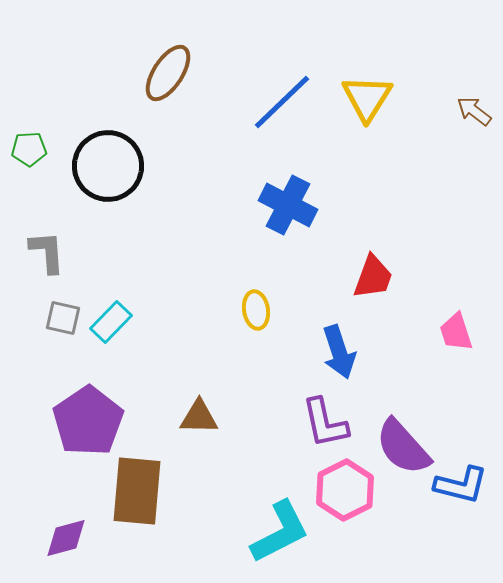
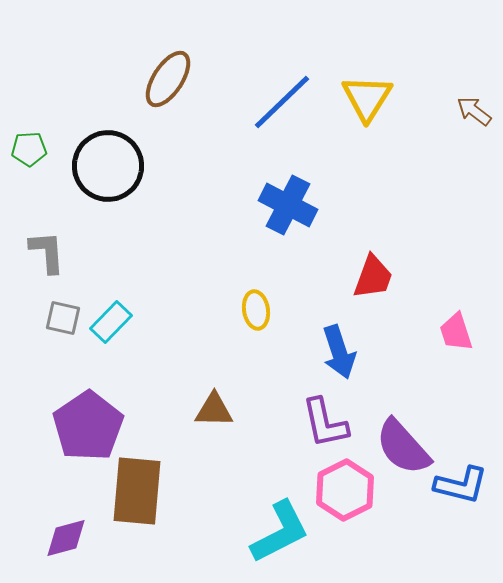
brown ellipse: moved 6 px down
brown triangle: moved 15 px right, 7 px up
purple pentagon: moved 5 px down
